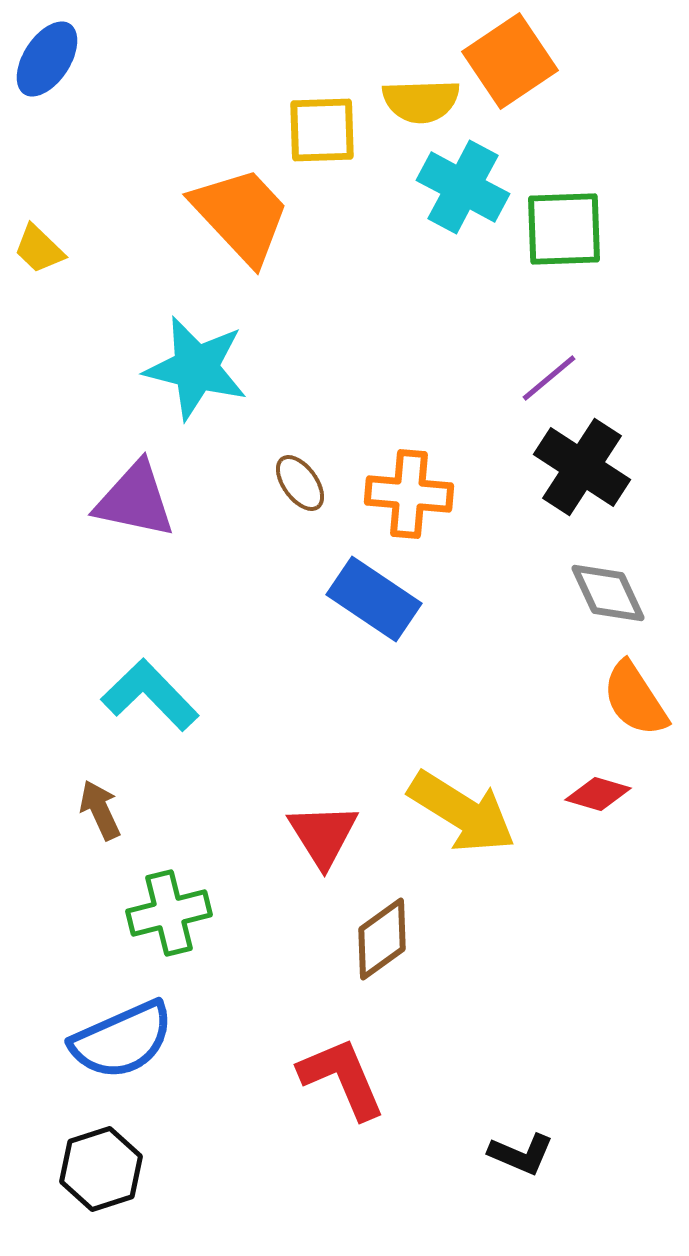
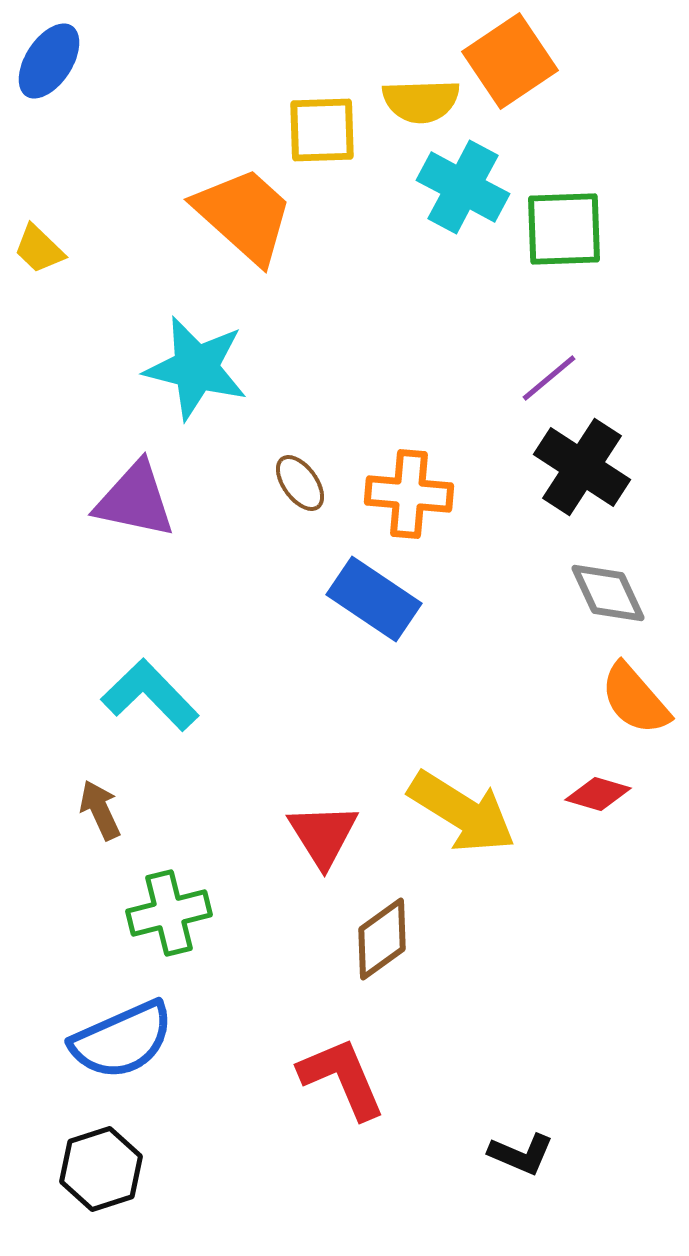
blue ellipse: moved 2 px right, 2 px down
orange trapezoid: moved 3 px right; rotated 5 degrees counterclockwise
orange semicircle: rotated 8 degrees counterclockwise
